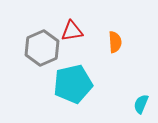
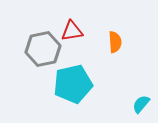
gray hexagon: moved 1 px right, 1 px down; rotated 12 degrees clockwise
cyan semicircle: rotated 18 degrees clockwise
